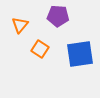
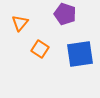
purple pentagon: moved 7 px right, 2 px up; rotated 15 degrees clockwise
orange triangle: moved 2 px up
